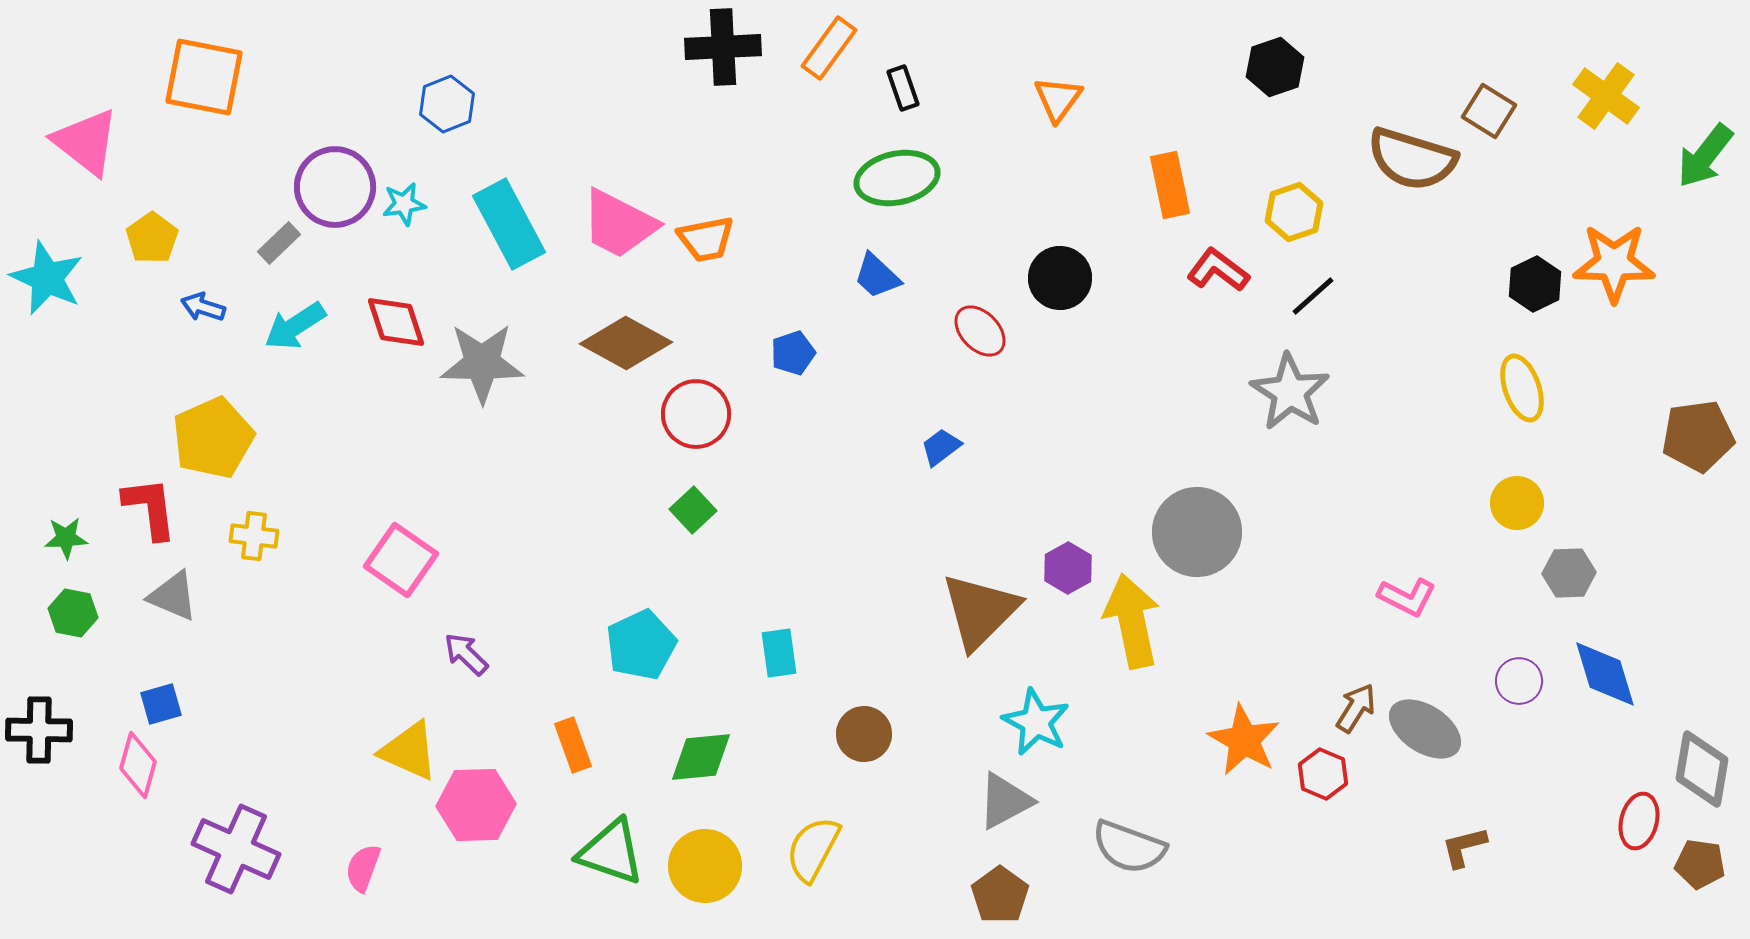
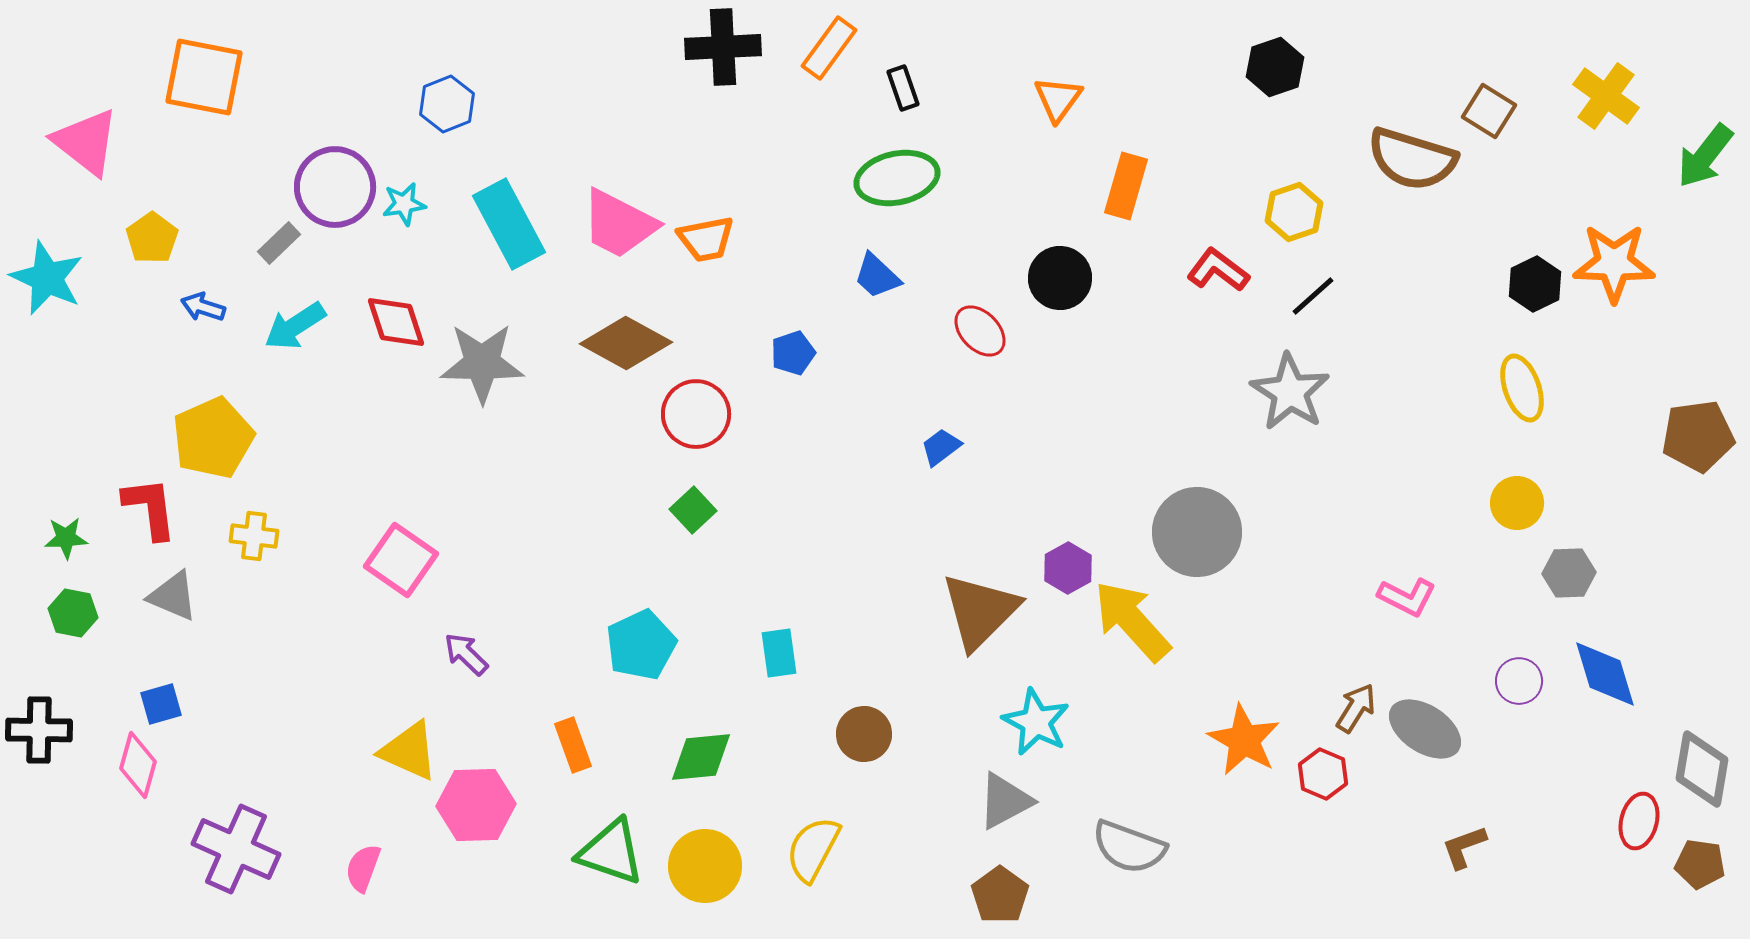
orange rectangle at (1170, 185): moved 44 px left, 1 px down; rotated 28 degrees clockwise
yellow arrow at (1132, 621): rotated 30 degrees counterclockwise
brown L-shape at (1464, 847): rotated 6 degrees counterclockwise
